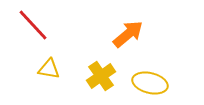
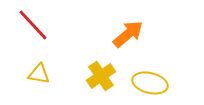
yellow triangle: moved 10 px left, 5 px down
